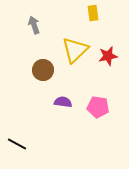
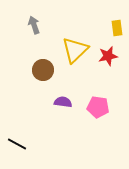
yellow rectangle: moved 24 px right, 15 px down
